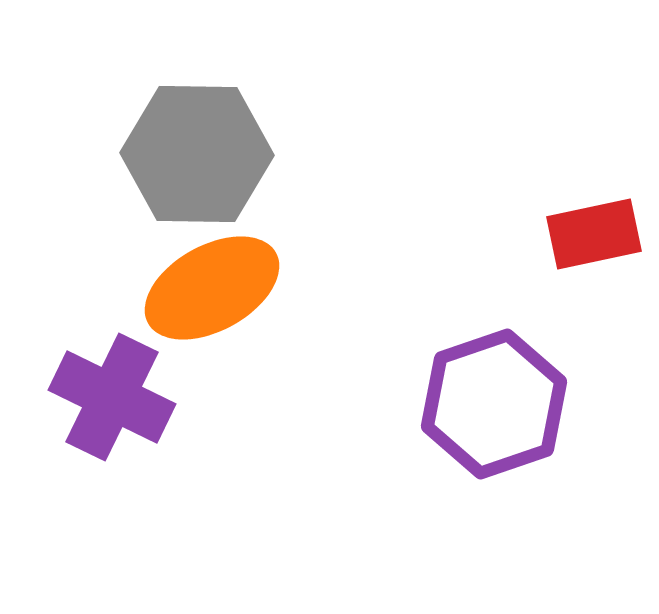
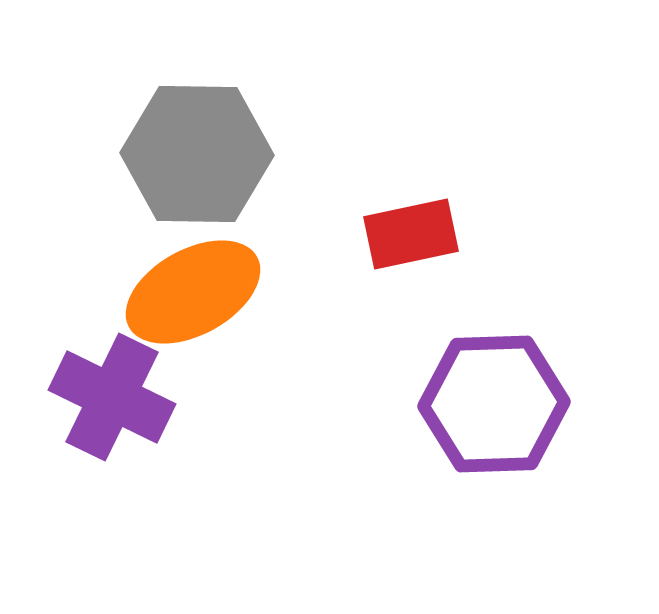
red rectangle: moved 183 px left
orange ellipse: moved 19 px left, 4 px down
purple hexagon: rotated 17 degrees clockwise
